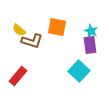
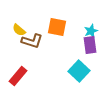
cyan star: rotated 24 degrees clockwise
